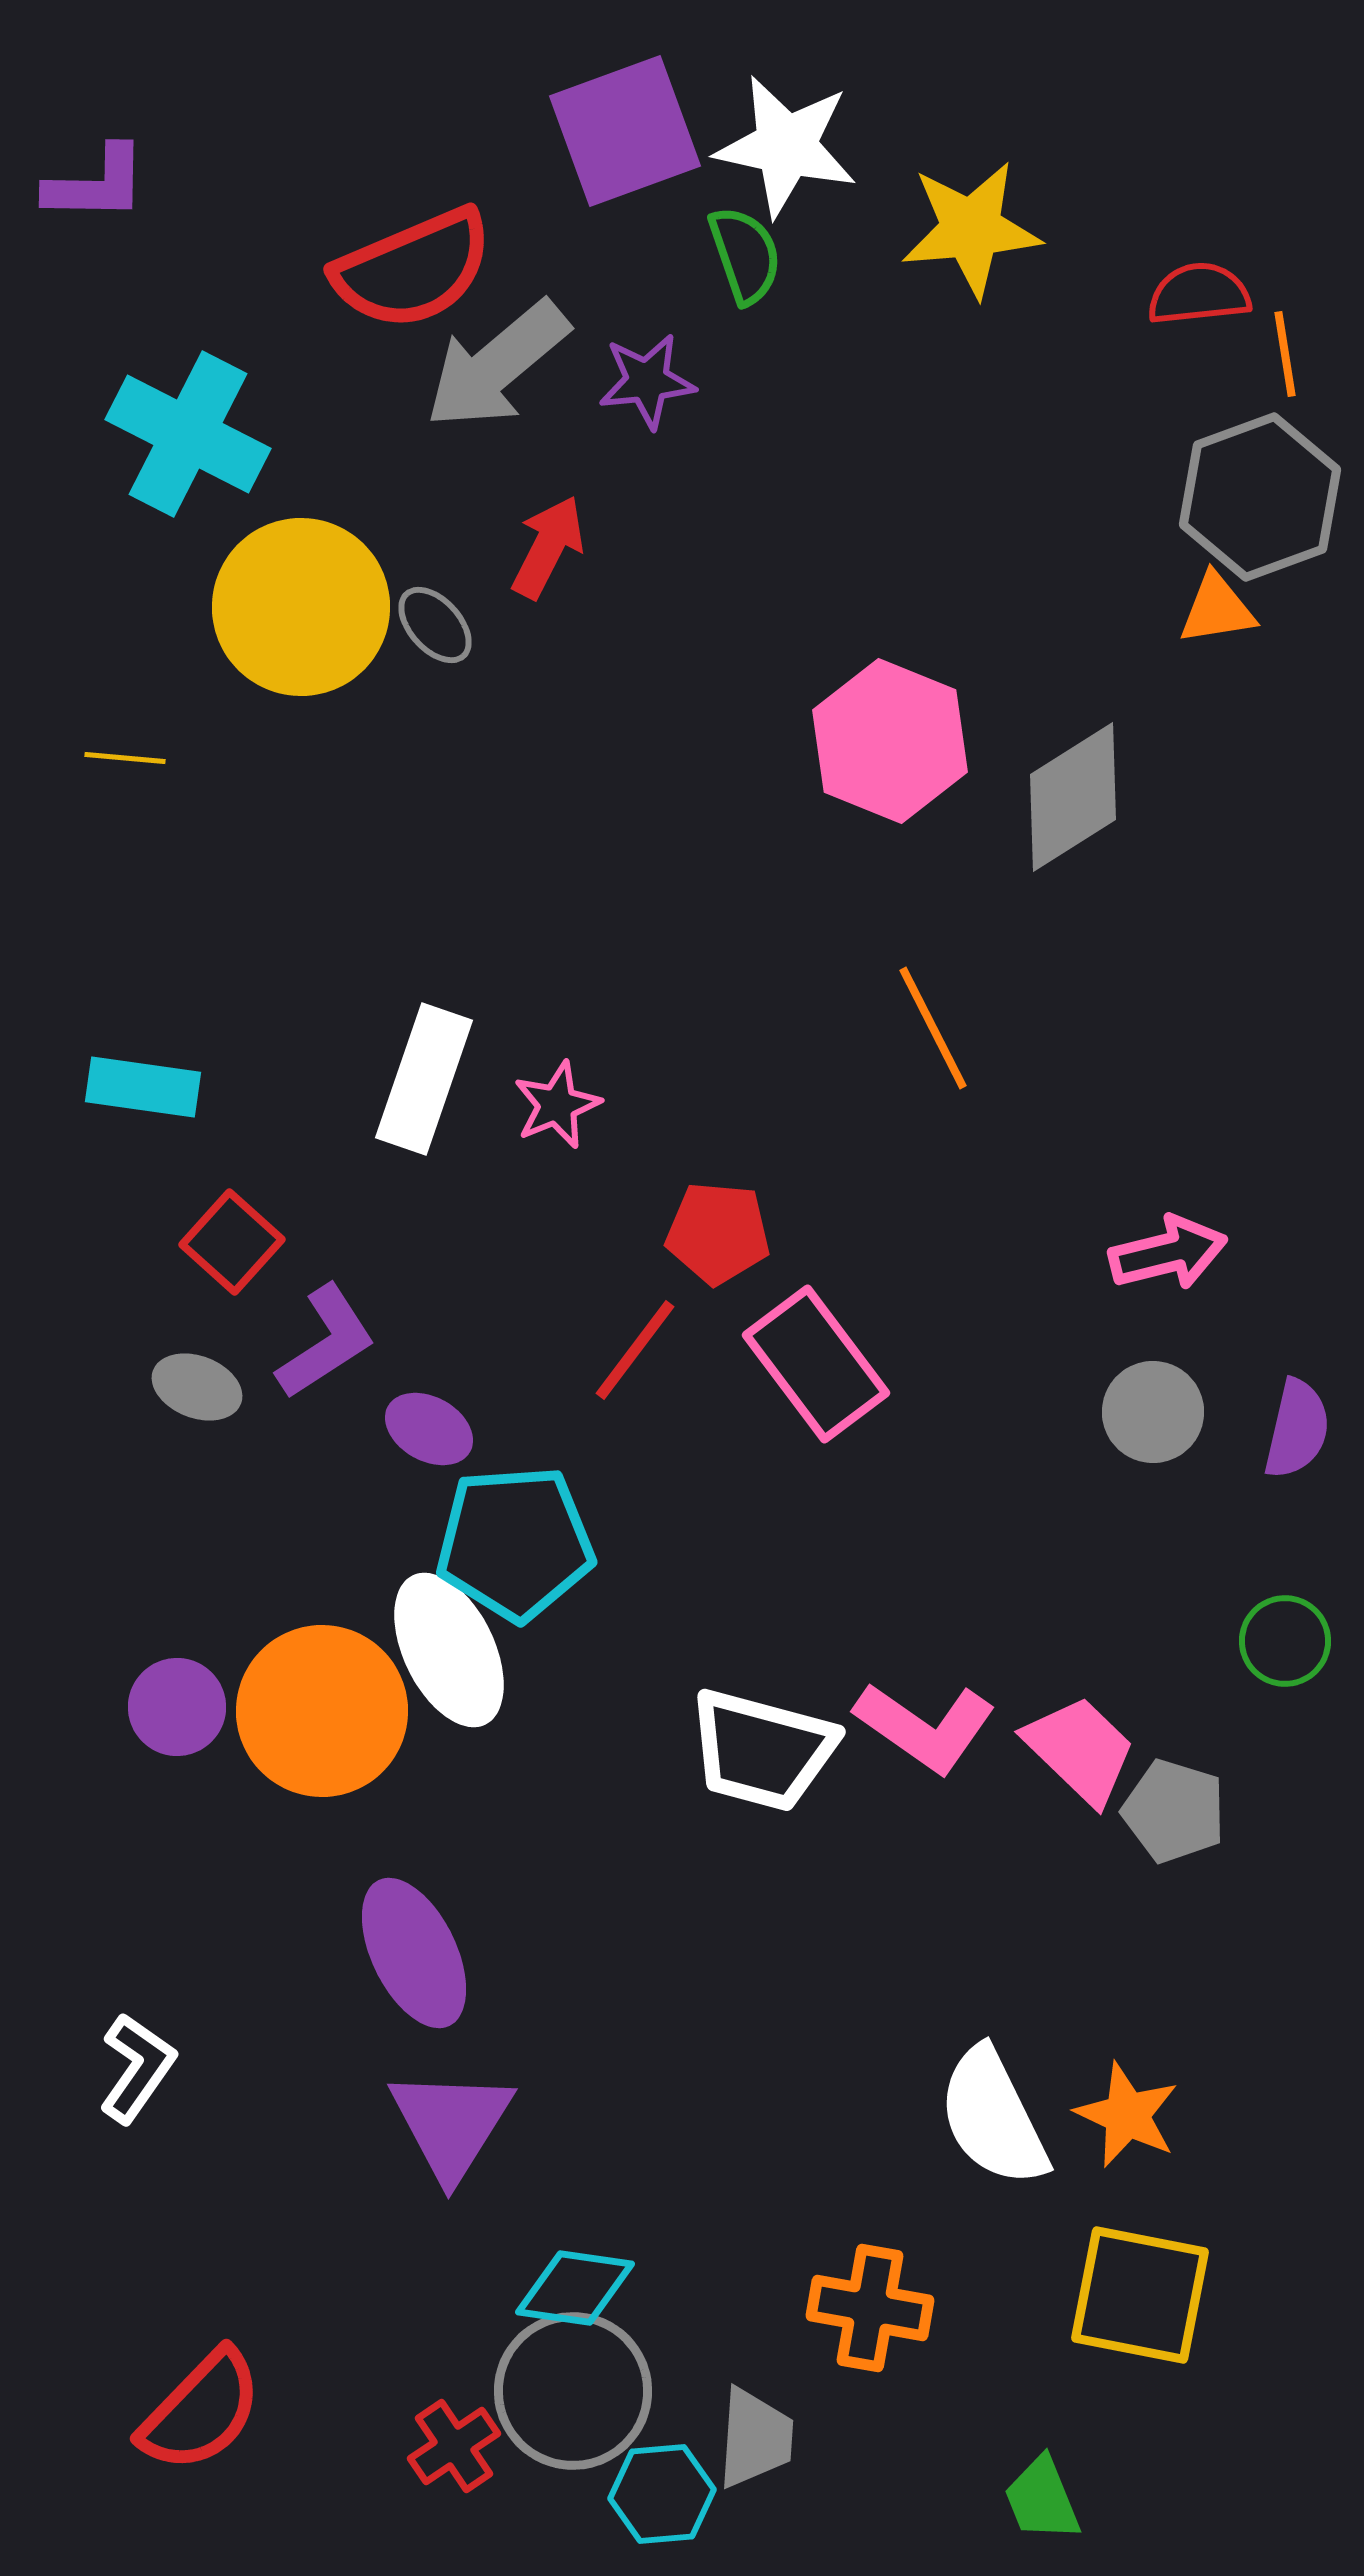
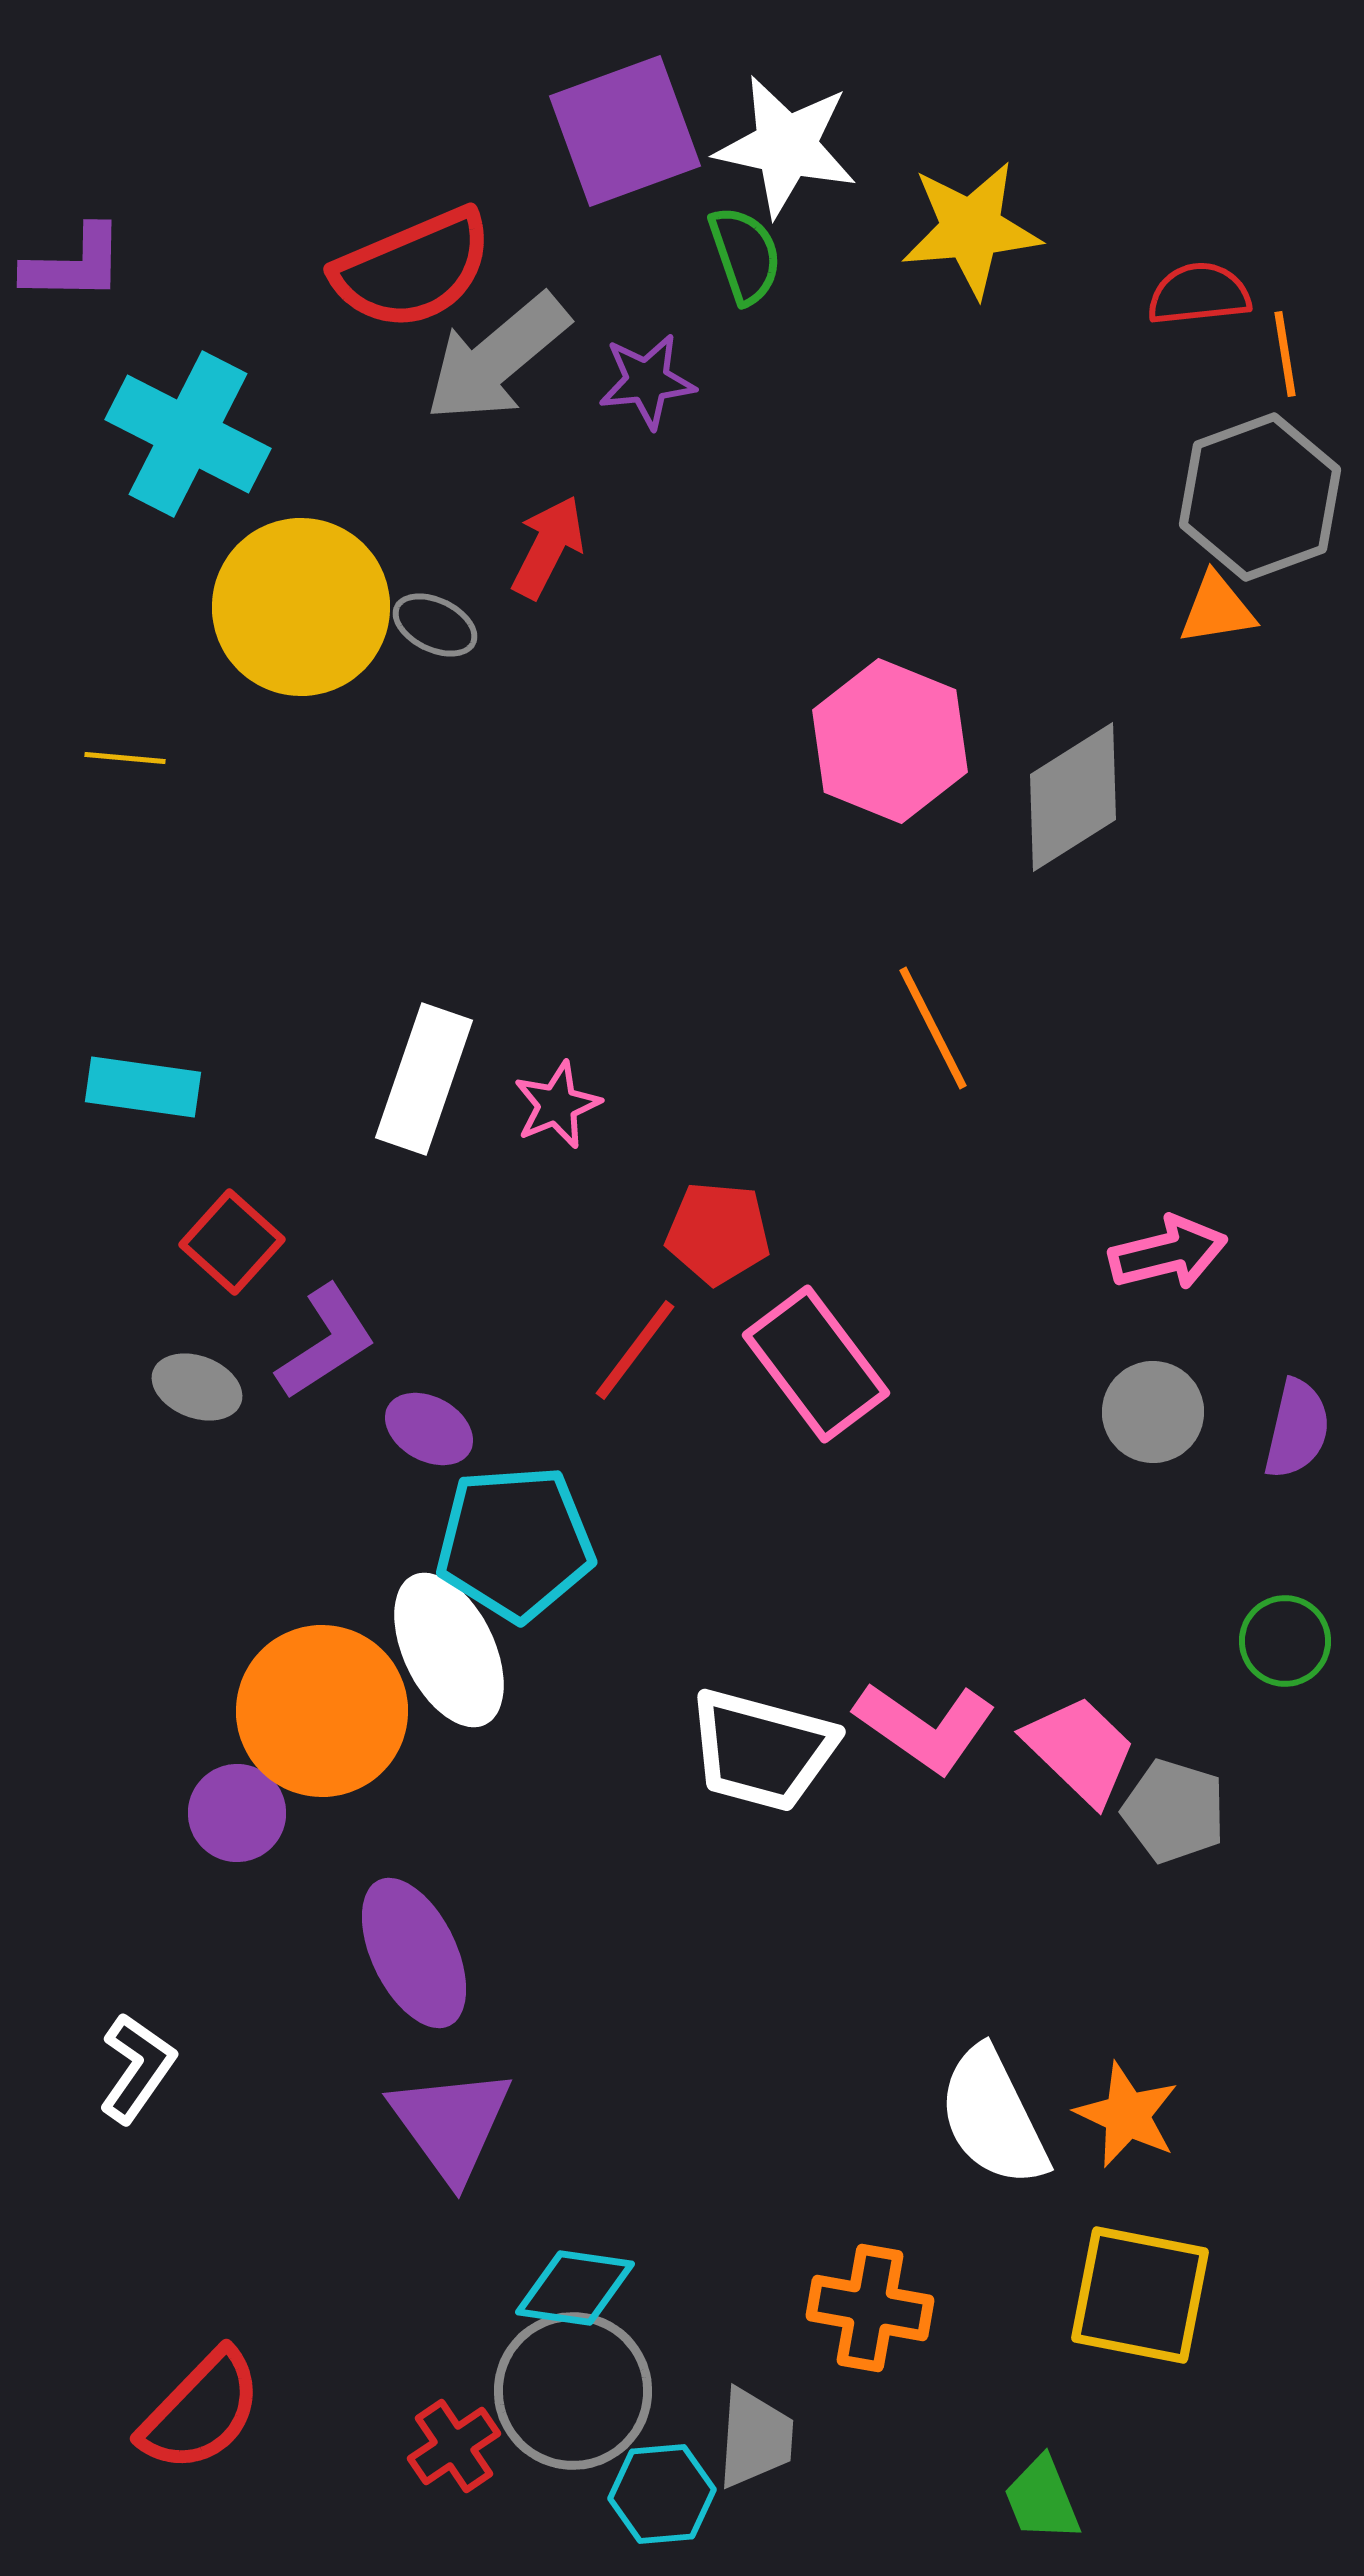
purple L-shape at (96, 184): moved 22 px left, 80 px down
gray arrow at (497, 365): moved 7 px up
gray ellipse at (435, 625): rotated 22 degrees counterclockwise
purple circle at (177, 1707): moved 60 px right, 106 px down
purple triangle at (451, 2124): rotated 8 degrees counterclockwise
